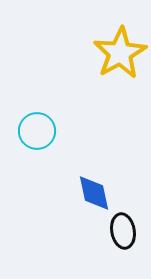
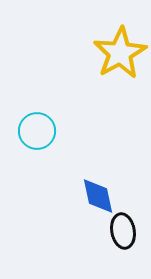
blue diamond: moved 4 px right, 3 px down
